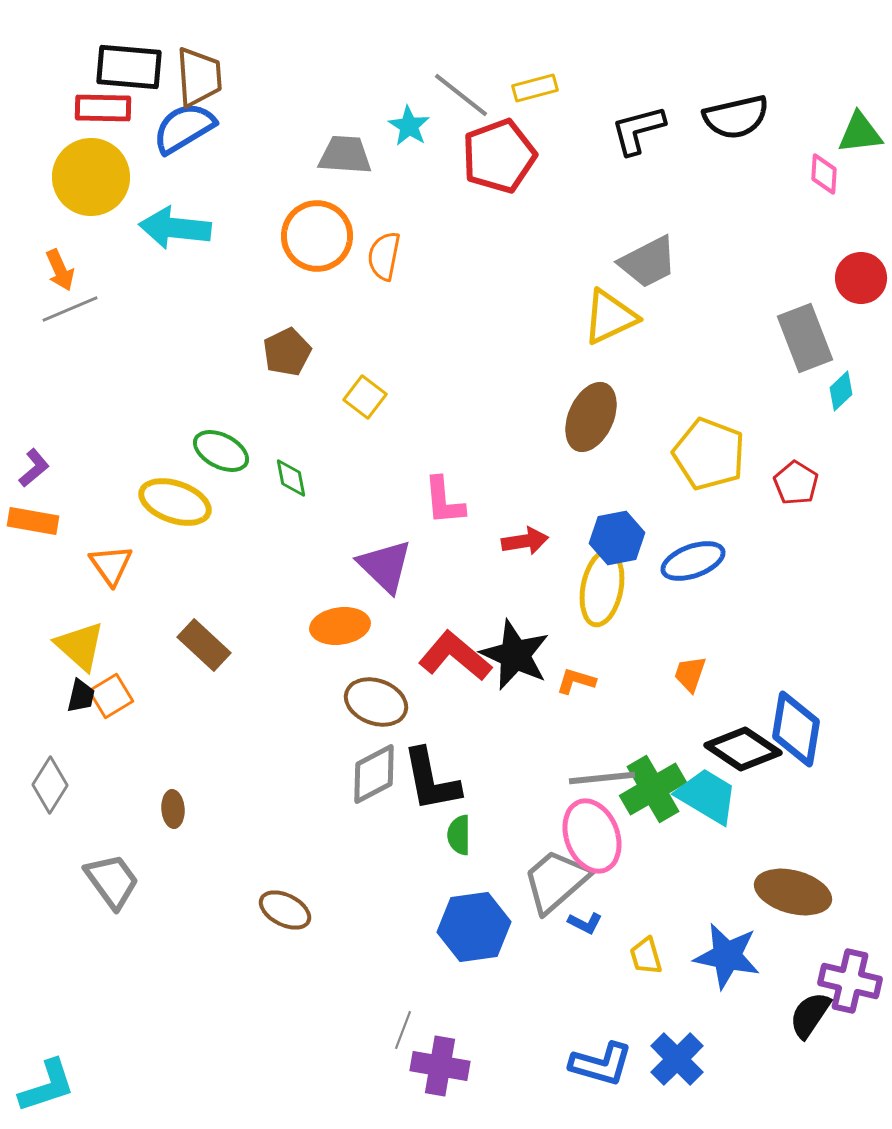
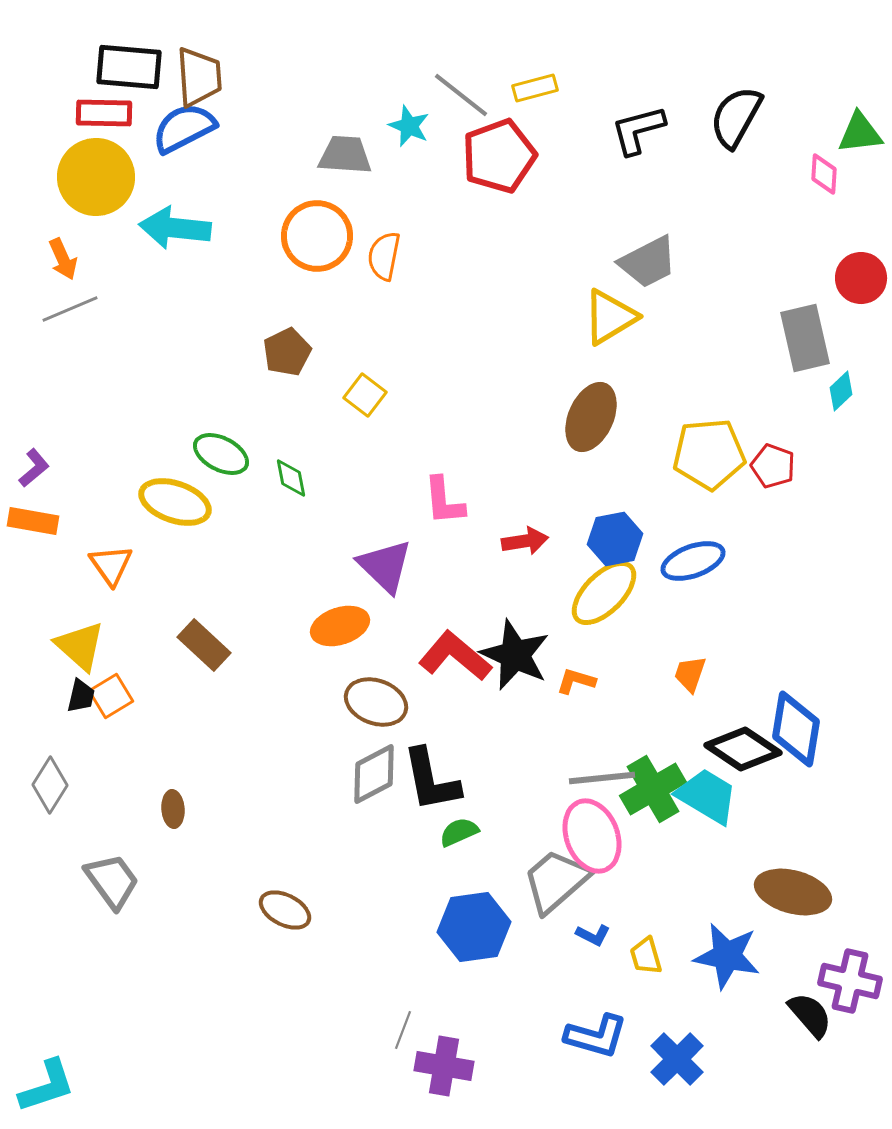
red rectangle at (103, 108): moved 1 px right, 5 px down
black semicircle at (736, 117): rotated 132 degrees clockwise
cyan star at (409, 126): rotated 9 degrees counterclockwise
blue semicircle at (184, 128): rotated 4 degrees clockwise
yellow circle at (91, 177): moved 5 px right
orange arrow at (60, 270): moved 3 px right, 11 px up
yellow triangle at (610, 317): rotated 6 degrees counterclockwise
gray rectangle at (805, 338): rotated 8 degrees clockwise
yellow square at (365, 397): moved 2 px up
green ellipse at (221, 451): moved 3 px down
yellow pentagon at (709, 454): rotated 26 degrees counterclockwise
red pentagon at (796, 483): moved 23 px left, 17 px up; rotated 12 degrees counterclockwise
blue hexagon at (617, 538): moved 2 px left, 1 px down
yellow ellipse at (602, 588): moved 2 px right, 5 px down; rotated 34 degrees clockwise
orange ellipse at (340, 626): rotated 10 degrees counterclockwise
green semicircle at (459, 835): moved 3 px up; rotated 66 degrees clockwise
blue L-shape at (585, 923): moved 8 px right, 12 px down
black semicircle at (810, 1015): rotated 105 degrees clockwise
blue L-shape at (601, 1064): moved 5 px left, 28 px up
purple cross at (440, 1066): moved 4 px right
